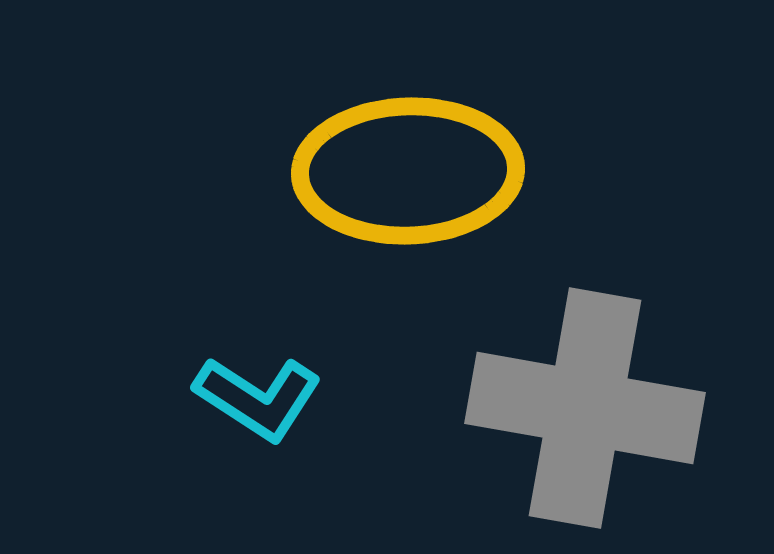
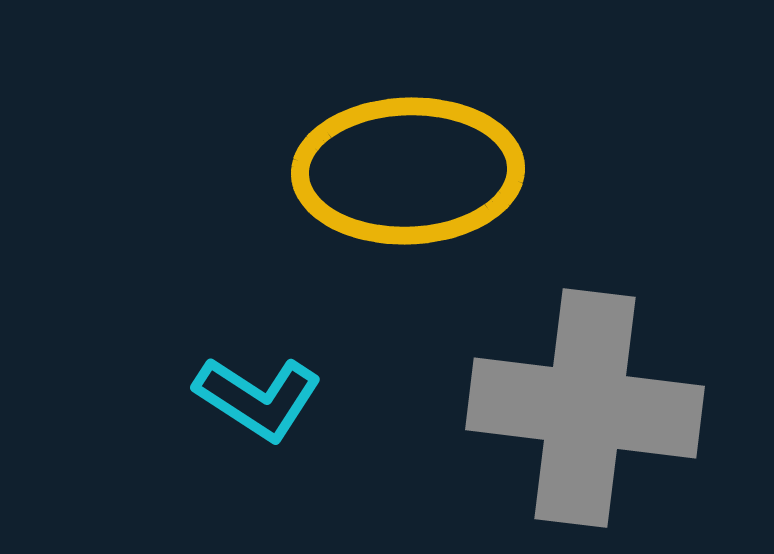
gray cross: rotated 3 degrees counterclockwise
